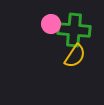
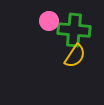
pink circle: moved 2 px left, 3 px up
